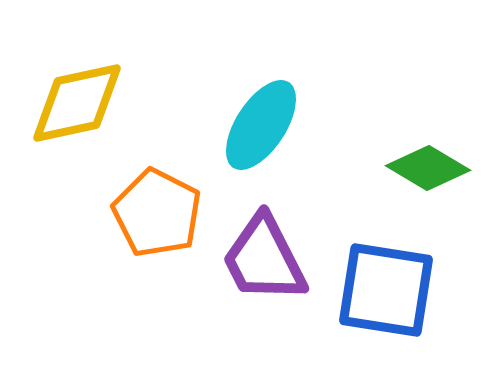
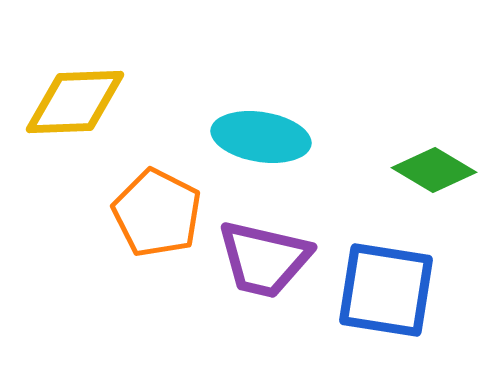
yellow diamond: moved 2 px left, 1 px up; rotated 10 degrees clockwise
cyan ellipse: moved 12 px down; rotated 66 degrees clockwise
green diamond: moved 6 px right, 2 px down
purple trapezoid: rotated 50 degrees counterclockwise
